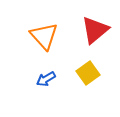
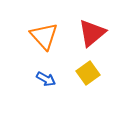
red triangle: moved 3 px left, 3 px down
blue arrow: rotated 120 degrees counterclockwise
